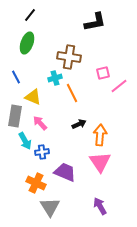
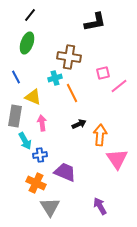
pink arrow: moved 2 px right; rotated 35 degrees clockwise
blue cross: moved 2 px left, 3 px down
pink triangle: moved 17 px right, 3 px up
